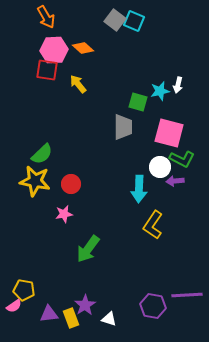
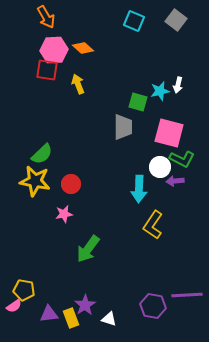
gray square: moved 61 px right
yellow arrow: rotated 18 degrees clockwise
